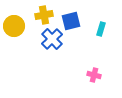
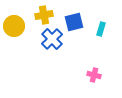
blue square: moved 3 px right, 1 px down
